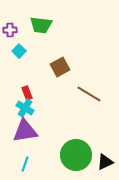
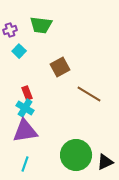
purple cross: rotated 16 degrees counterclockwise
